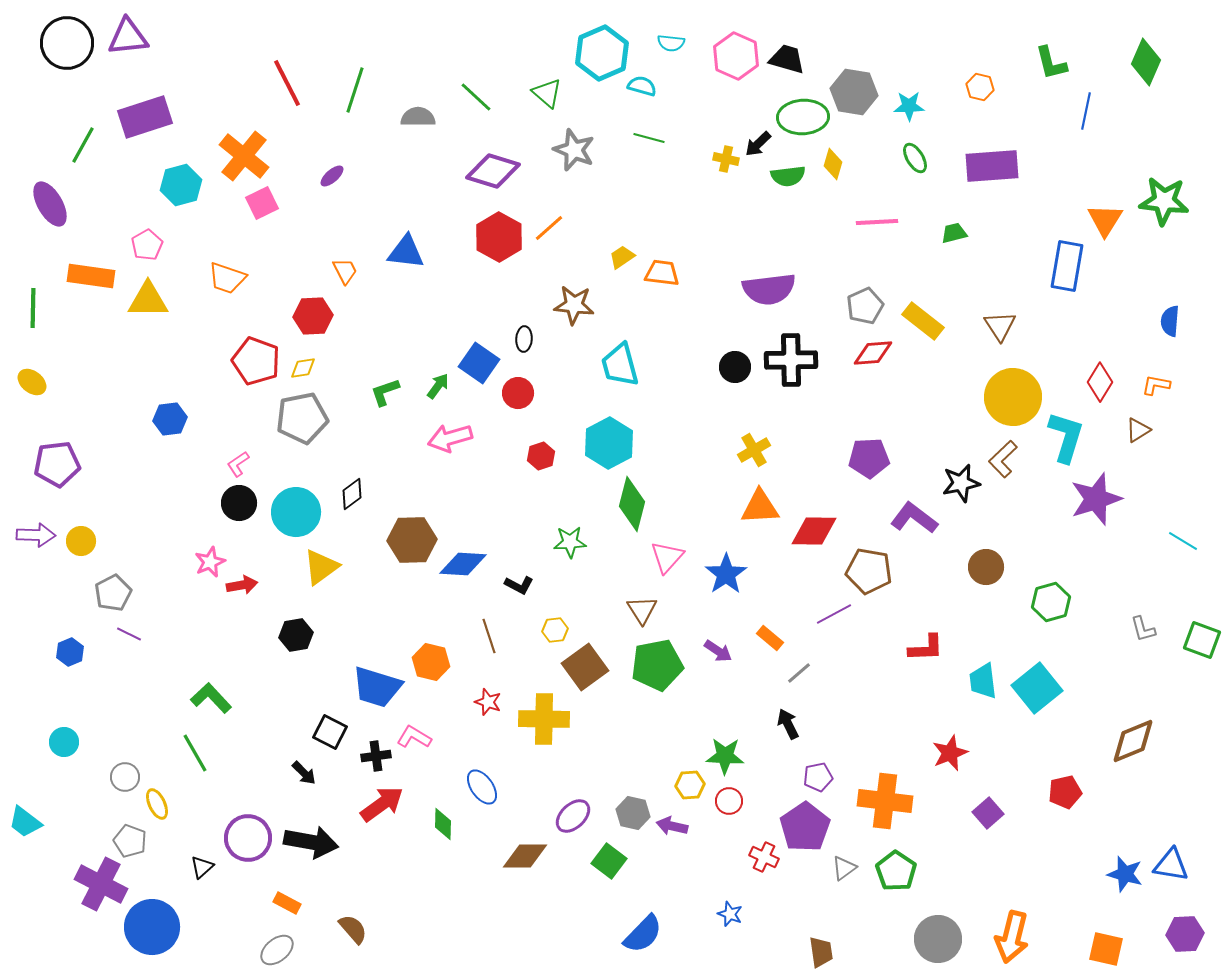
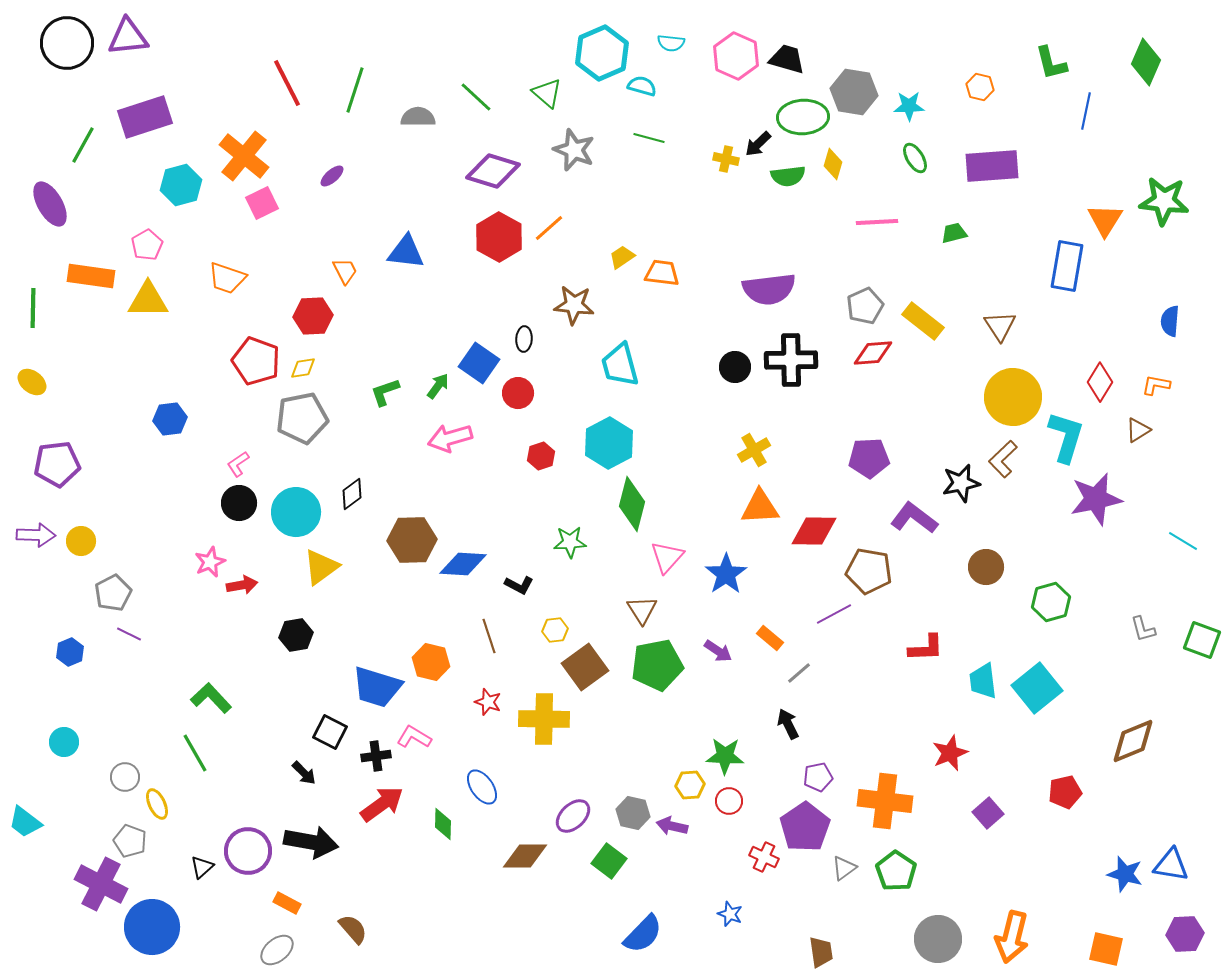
purple star at (1096, 499): rotated 6 degrees clockwise
purple circle at (248, 838): moved 13 px down
